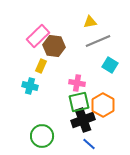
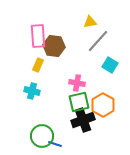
pink rectangle: rotated 50 degrees counterclockwise
gray line: rotated 25 degrees counterclockwise
yellow rectangle: moved 3 px left, 1 px up
cyan cross: moved 2 px right, 5 px down
blue line: moved 34 px left; rotated 24 degrees counterclockwise
